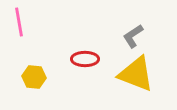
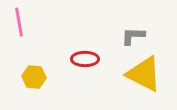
gray L-shape: rotated 35 degrees clockwise
yellow triangle: moved 8 px right; rotated 6 degrees clockwise
